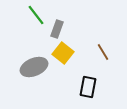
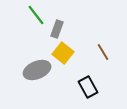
gray ellipse: moved 3 px right, 3 px down
black rectangle: rotated 40 degrees counterclockwise
